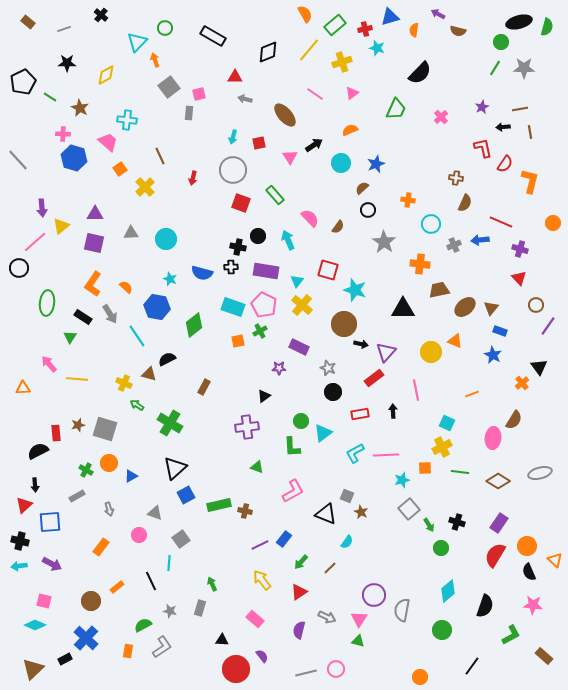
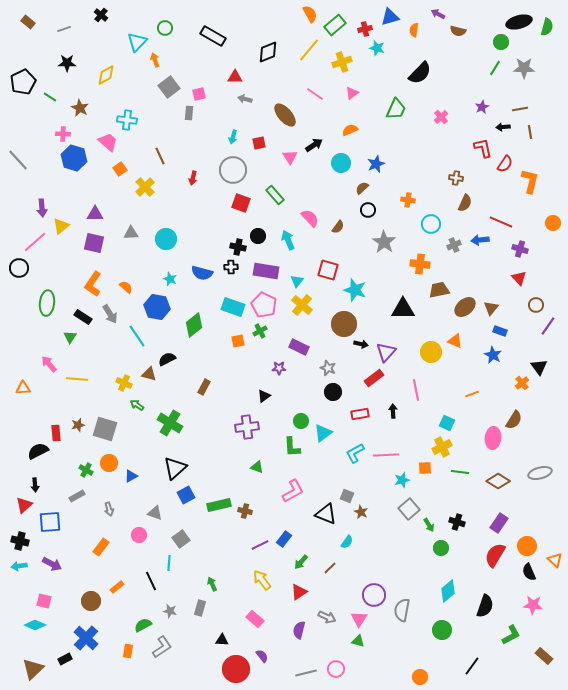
orange semicircle at (305, 14): moved 5 px right
